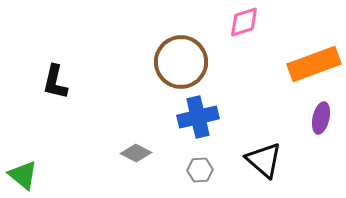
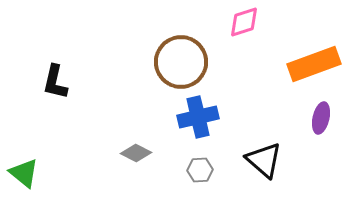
green triangle: moved 1 px right, 2 px up
